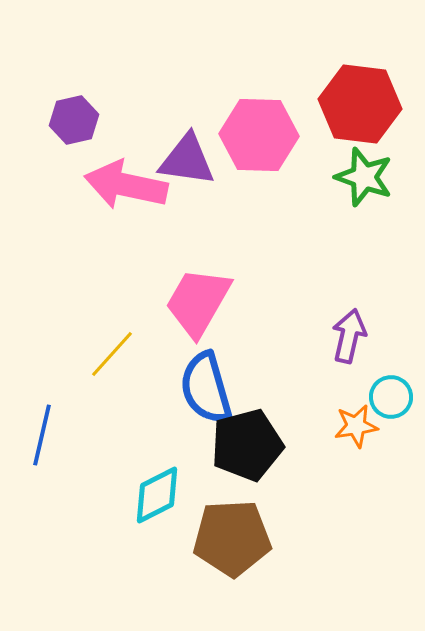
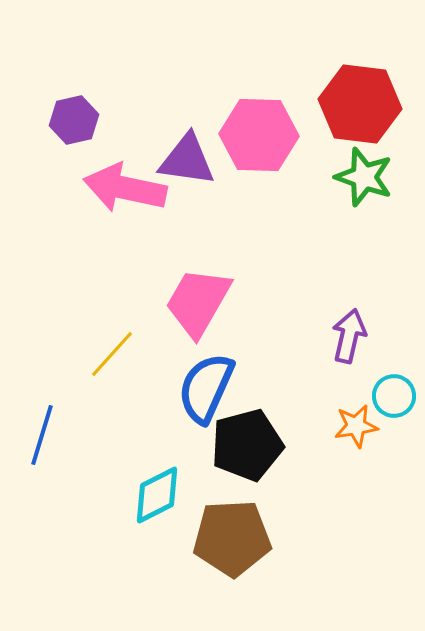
pink arrow: moved 1 px left, 3 px down
blue semicircle: rotated 40 degrees clockwise
cyan circle: moved 3 px right, 1 px up
blue line: rotated 4 degrees clockwise
